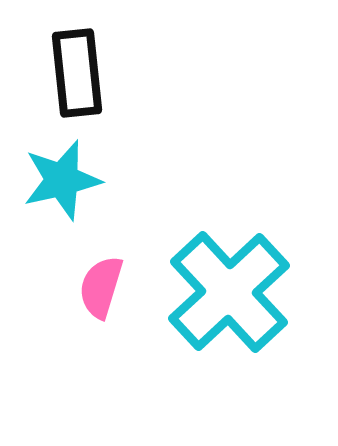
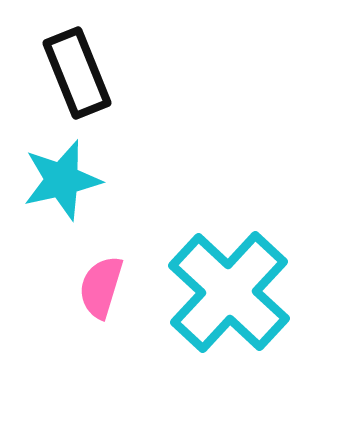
black rectangle: rotated 16 degrees counterclockwise
cyan cross: rotated 4 degrees counterclockwise
